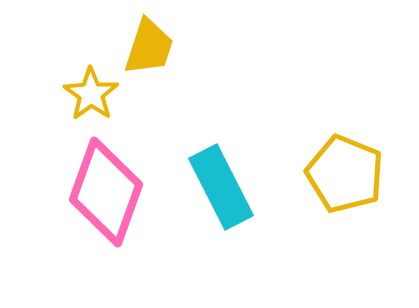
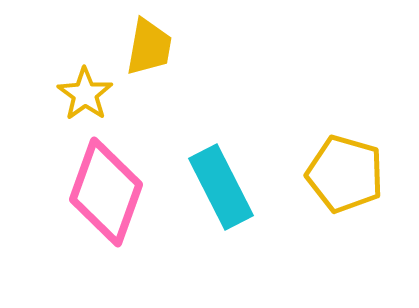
yellow trapezoid: rotated 8 degrees counterclockwise
yellow star: moved 6 px left
yellow pentagon: rotated 6 degrees counterclockwise
